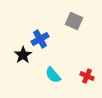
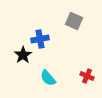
blue cross: rotated 18 degrees clockwise
cyan semicircle: moved 5 px left, 3 px down
